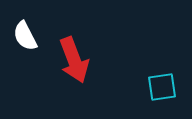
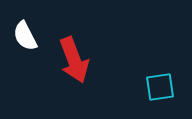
cyan square: moved 2 px left
